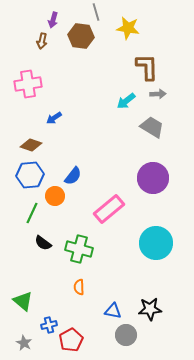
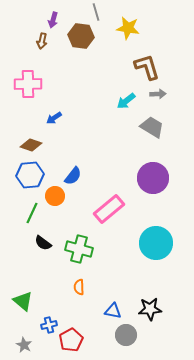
brown L-shape: rotated 16 degrees counterclockwise
pink cross: rotated 8 degrees clockwise
gray star: moved 2 px down
